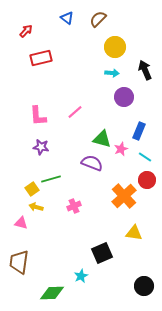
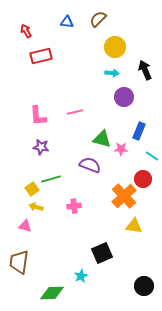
blue triangle: moved 4 px down; rotated 32 degrees counterclockwise
red arrow: rotated 72 degrees counterclockwise
red rectangle: moved 2 px up
pink line: rotated 28 degrees clockwise
pink star: rotated 24 degrees clockwise
cyan line: moved 7 px right, 1 px up
purple semicircle: moved 2 px left, 2 px down
red circle: moved 4 px left, 1 px up
pink cross: rotated 16 degrees clockwise
pink triangle: moved 4 px right, 3 px down
yellow triangle: moved 7 px up
